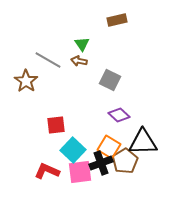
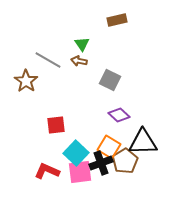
cyan square: moved 3 px right, 3 px down
